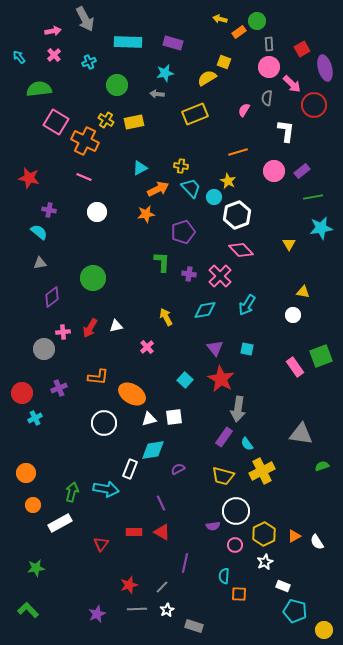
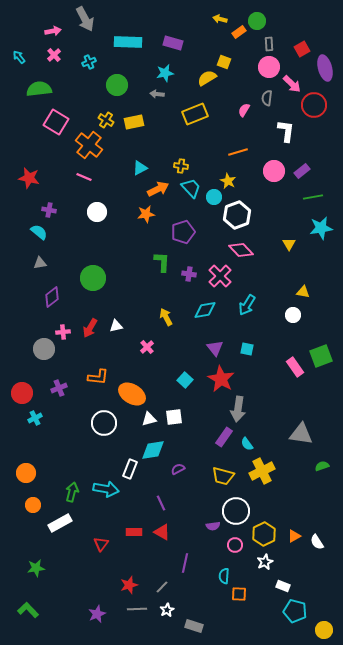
orange cross at (85, 141): moved 4 px right, 4 px down; rotated 12 degrees clockwise
